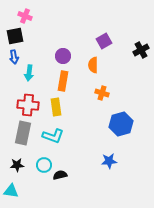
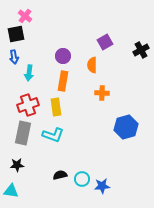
pink cross: rotated 16 degrees clockwise
black square: moved 1 px right, 2 px up
purple square: moved 1 px right, 1 px down
orange semicircle: moved 1 px left
orange cross: rotated 16 degrees counterclockwise
red cross: rotated 25 degrees counterclockwise
blue hexagon: moved 5 px right, 3 px down
cyan L-shape: moved 1 px up
blue star: moved 7 px left, 25 px down
cyan circle: moved 38 px right, 14 px down
